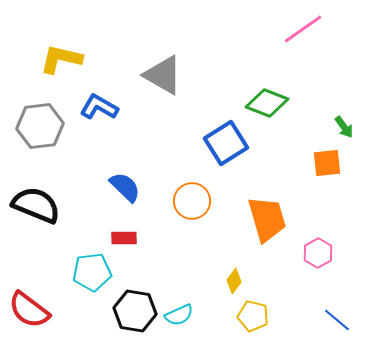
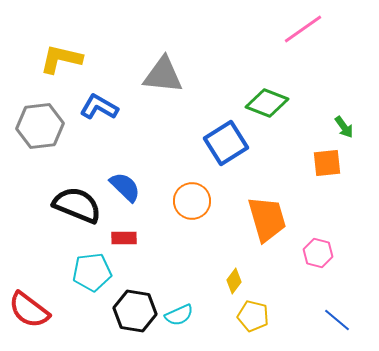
gray triangle: rotated 24 degrees counterclockwise
black semicircle: moved 41 px right
pink hexagon: rotated 16 degrees counterclockwise
